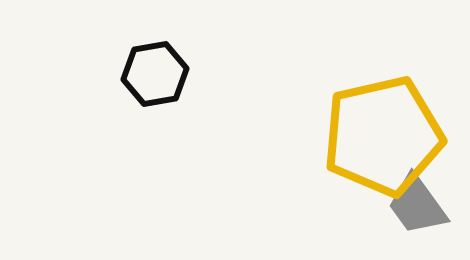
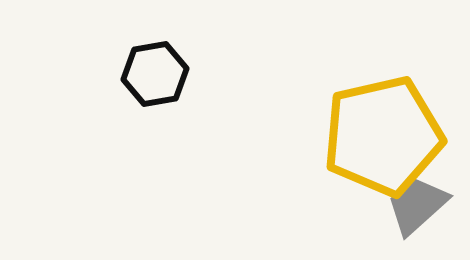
gray trapezoid: rotated 84 degrees clockwise
